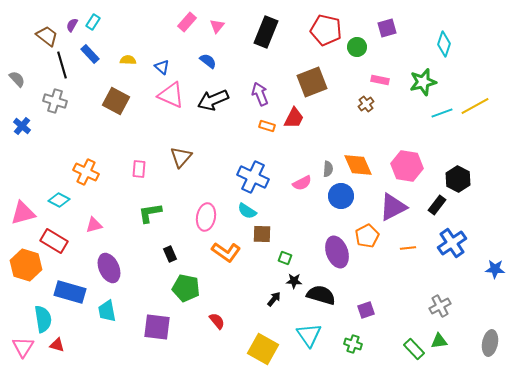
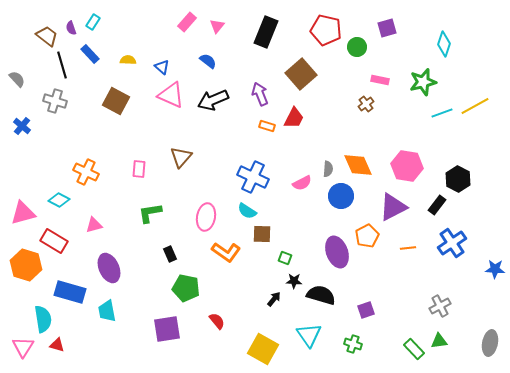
purple semicircle at (72, 25): moved 1 px left, 3 px down; rotated 48 degrees counterclockwise
brown square at (312, 82): moved 11 px left, 8 px up; rotated 20 degrees counterclockwise
purple square at (157, 327): moved 10 px right, 2 px down; rotated 16 degrees counterclockwise
